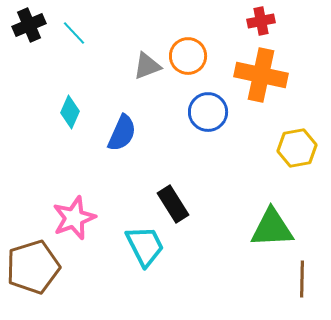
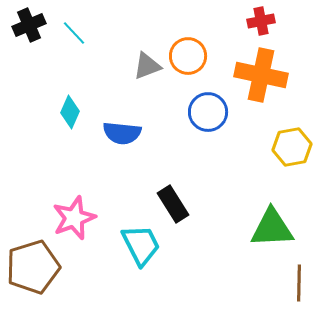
blue semicircle: rotated 72 degrees clockwise
yellow hexagon: moved 5 px left, 1 px up
cyan trapezoid: moved 4 px left, 1 px up
brown line: moved 3 px left, 4 px down
